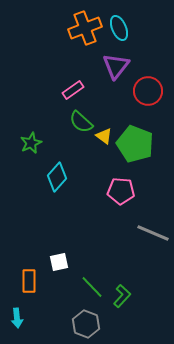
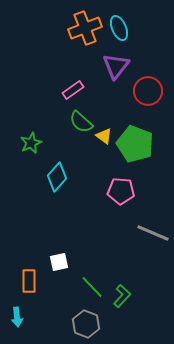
cyan arrow: moved 1 px up
